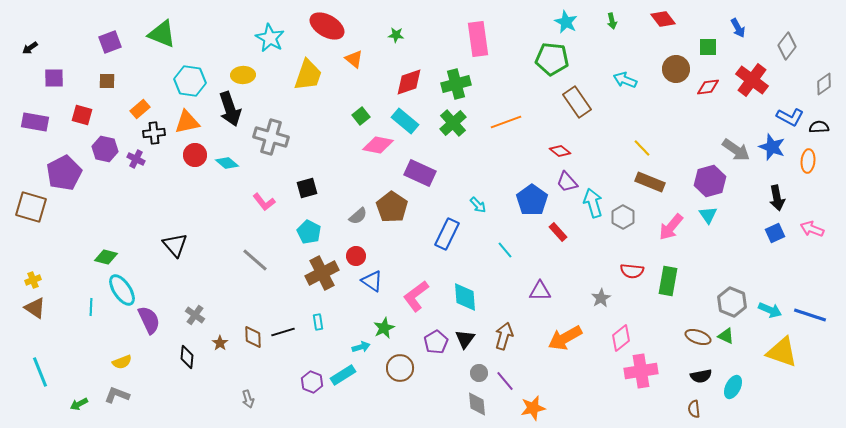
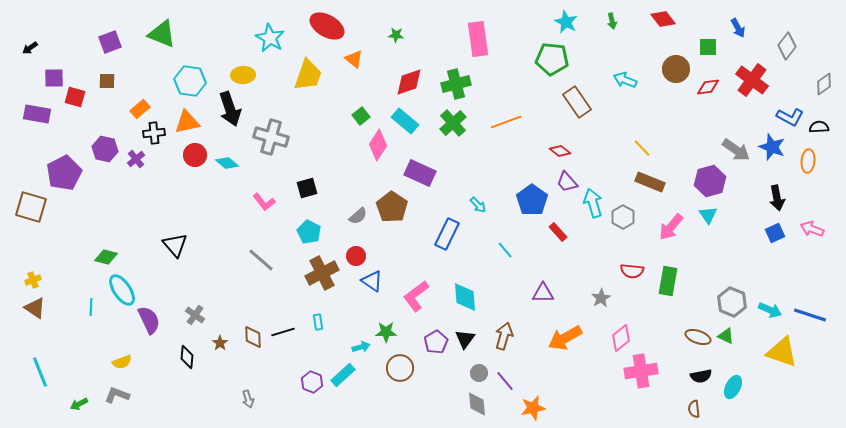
red square at (82, 115): moved 7 px left, 18 px up
purple rectangle at (35, 122): moved 2 px right, 8 px up
pink diamond at (378, 145): rotated 68 degrees counterclockwise
purple cross at (136, 159): rotated 24 degrees clockwise
gray line at (255, 260): moved 6 px right
purple triangle at (540, 291): moved 3 px right, 2 px down
green star at (384, 328): moved 2 px right, 4 px down; rotated 25 degrees clockwise
cyan rectangle at (343, 375): rotated 10 degrees counterclockwise
